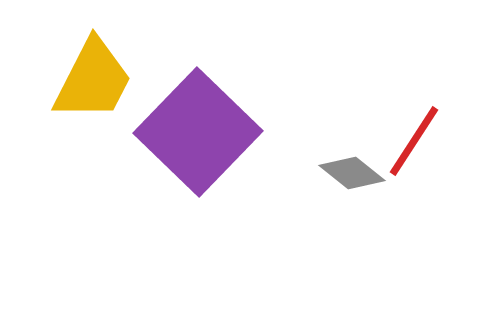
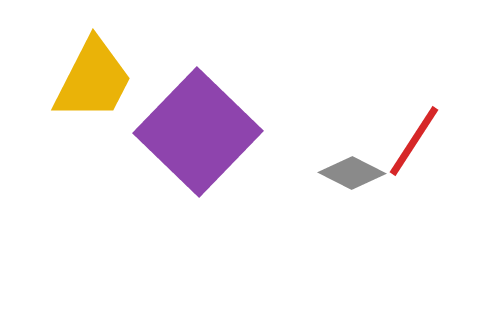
gray diamond: rotated 12 degrees counterclockwise
